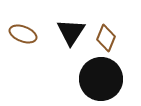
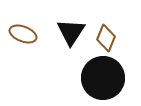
black circle: moved 2 px right, 1 px up
